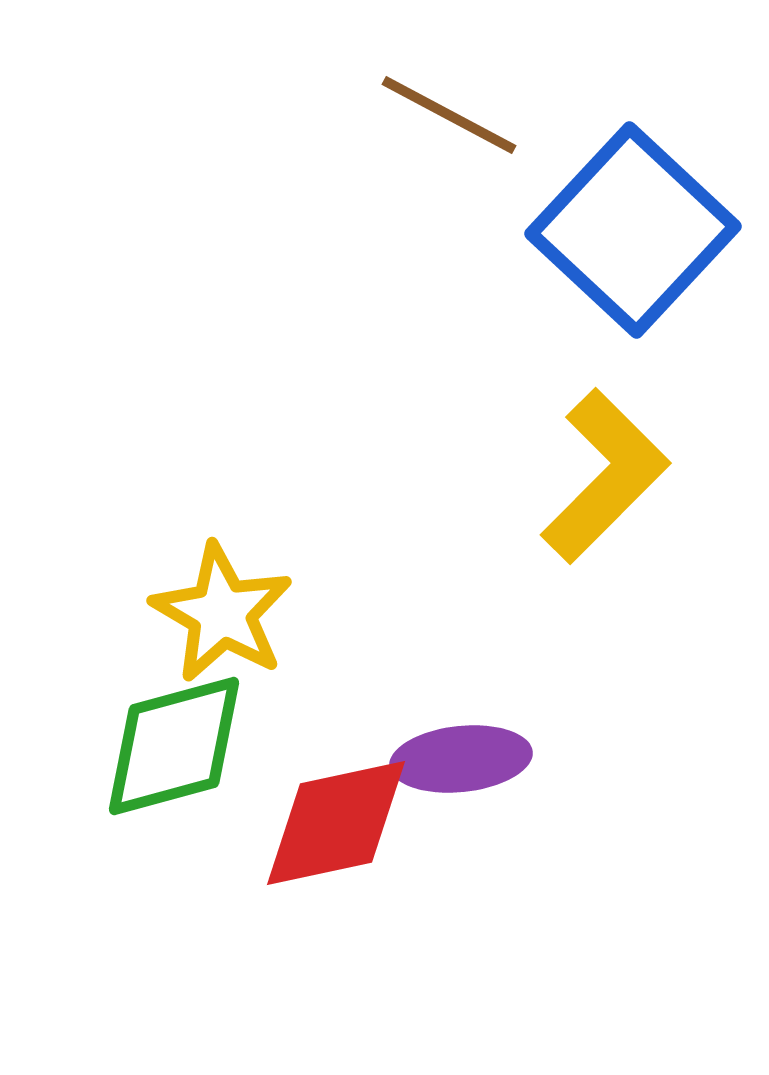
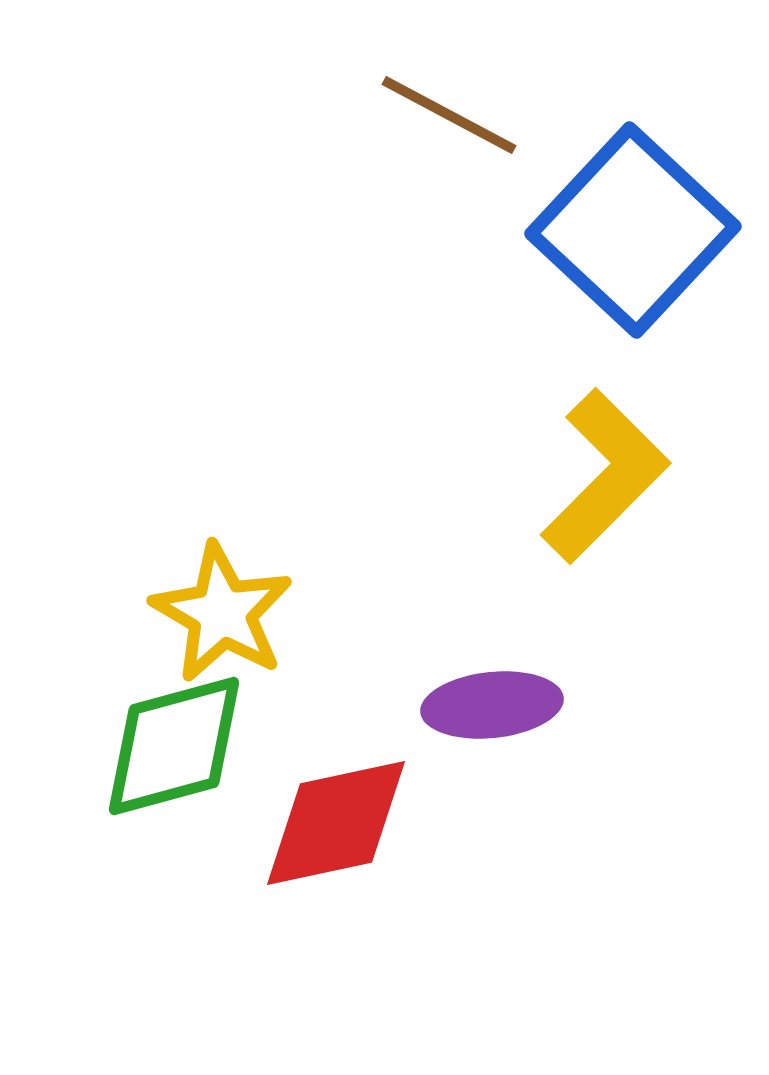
purple ellipse: moved 31 px right, 54 px up
